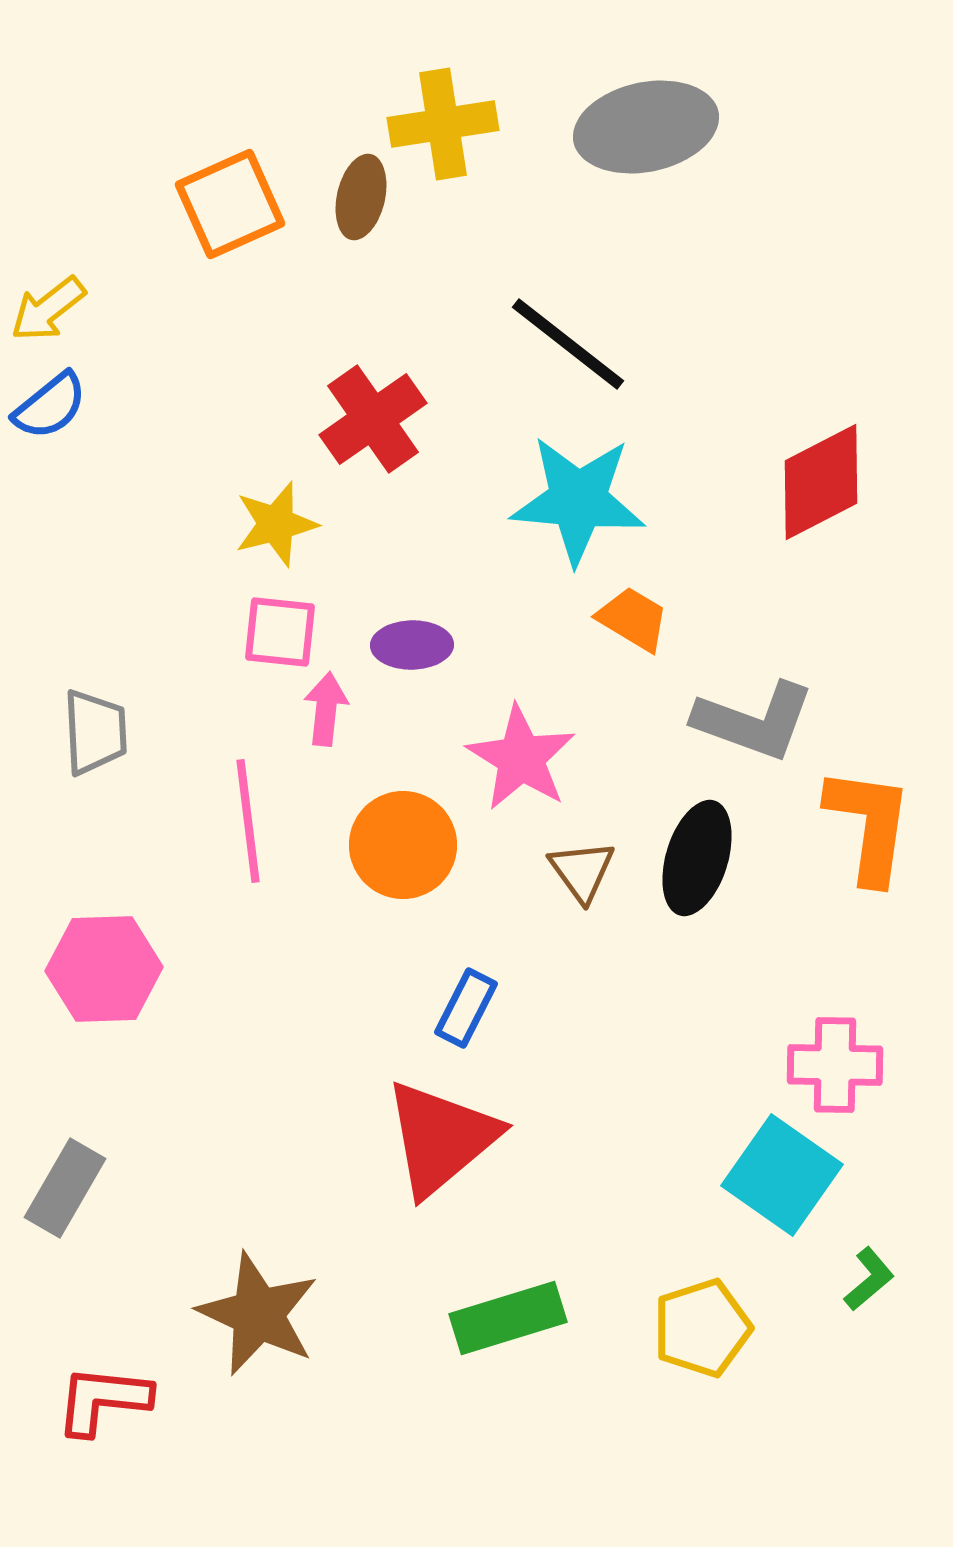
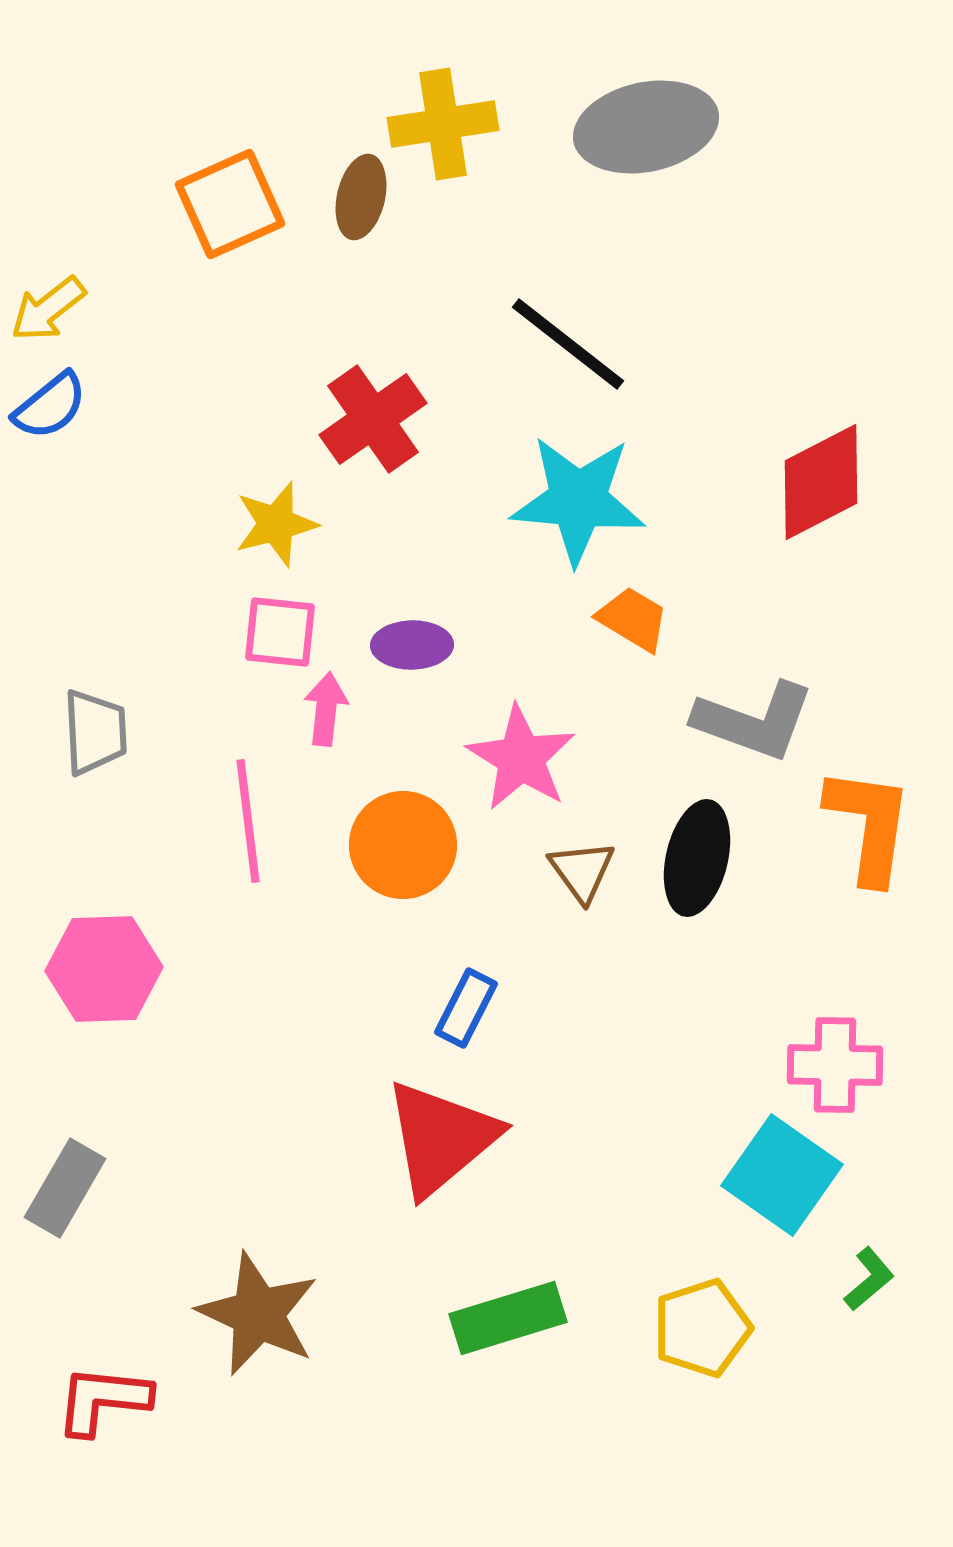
black ellipse: rotated 4 degrees counterclockwise
